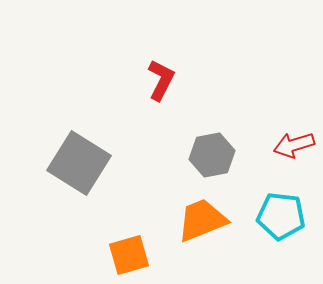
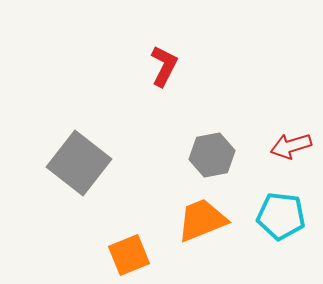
red L-shape: moved 3 px right, 14 px up
red arrow: moved 3 px left, 1 px down
gray square: rotated 6 degrees clockwise
orange square: rotated 6 degrees counterclockwise
